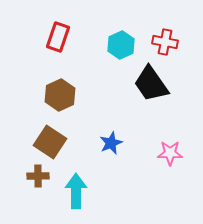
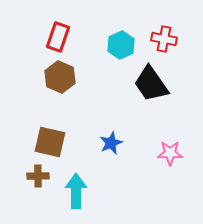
red cross: moved 1 px left, 3 px up
brown hexagon: moved 18 px up; rotated 12 degrees counterclockwise
brown square: rotated 20 degrees counterclockwise
